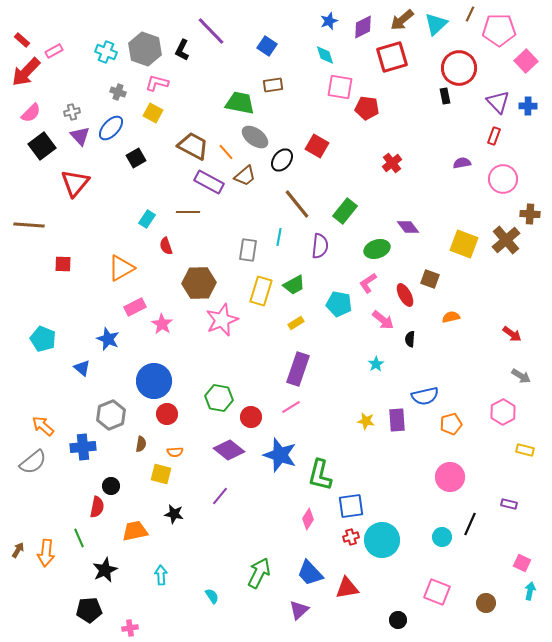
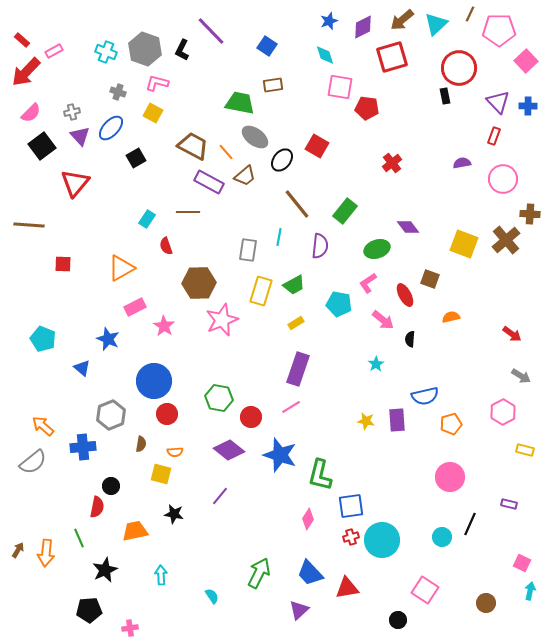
pink star at (162, 324): moved 2 px right, 2 px down
pink square at (437, 592): moved 12 px left, 2 px up; rotated 12 degrees clockwise
